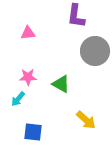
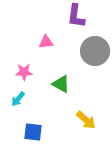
pink triangle: moved 18 px right, 9 px down
pink star: moved 4 px left, 5 px up
